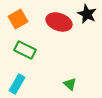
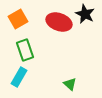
black star: moved 2 px left
green rectangle: rotated 45 degrees clockwise
cyan rectangle: moved 2 px right, 7 px up
